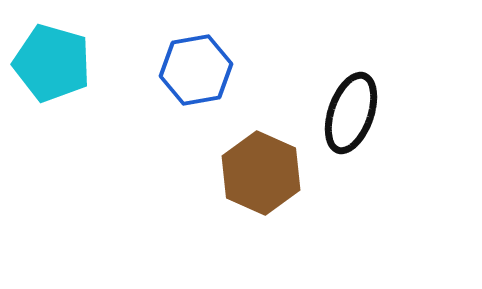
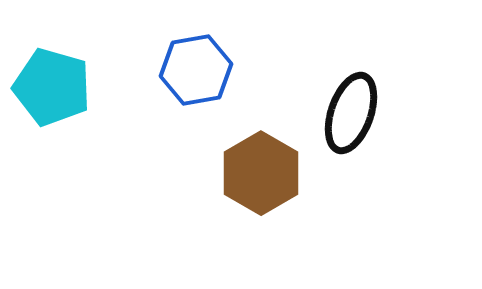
cyan pentagon: moved 24 px down
brown hexagon: rotated 6 degrees clockwise
